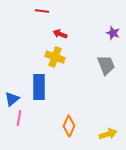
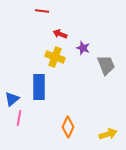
purple star: moved 30 px left, 15 px down
orange diamond: moved 1 px left, 1 px down
